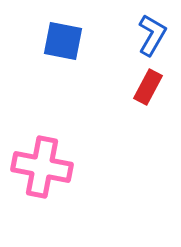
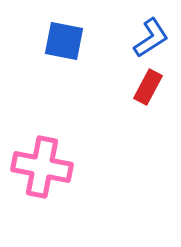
blue L-shape: moved 1 px left, 3 px down; rotated 27 degrees clockwise
blue square: moved 1 px right
